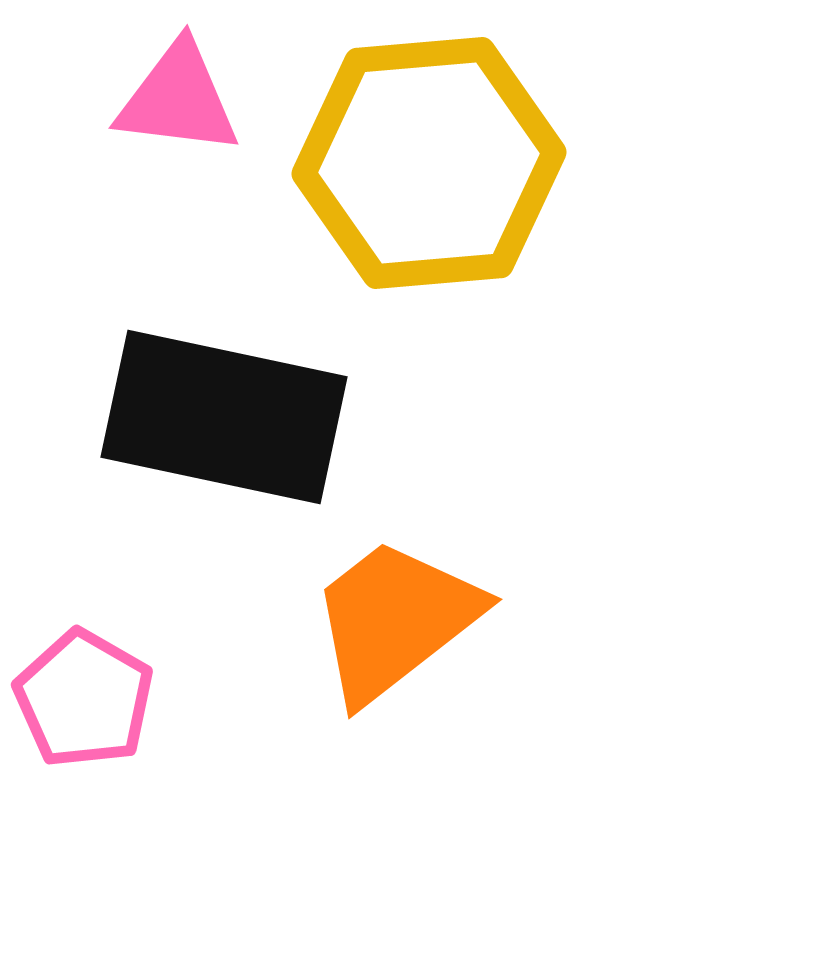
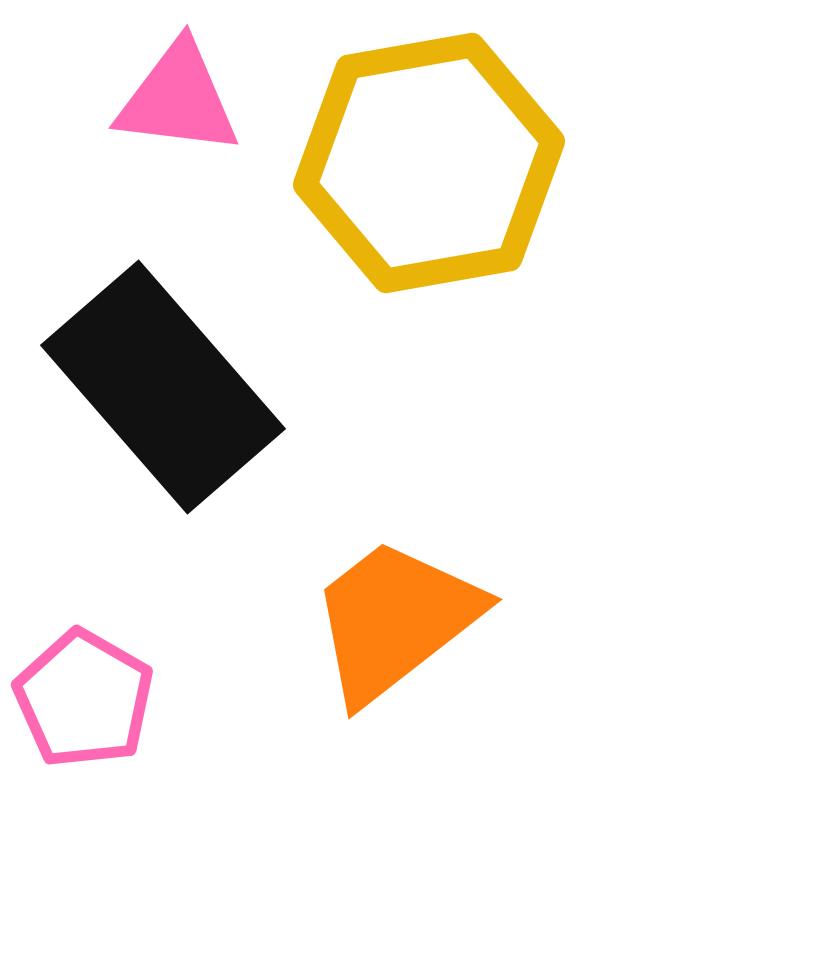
yellow hexagon: rotated 5 degrees counterclockwise
black rectangle: moved 61 px left, 30 px up; rotated 37 degrees clockwise
